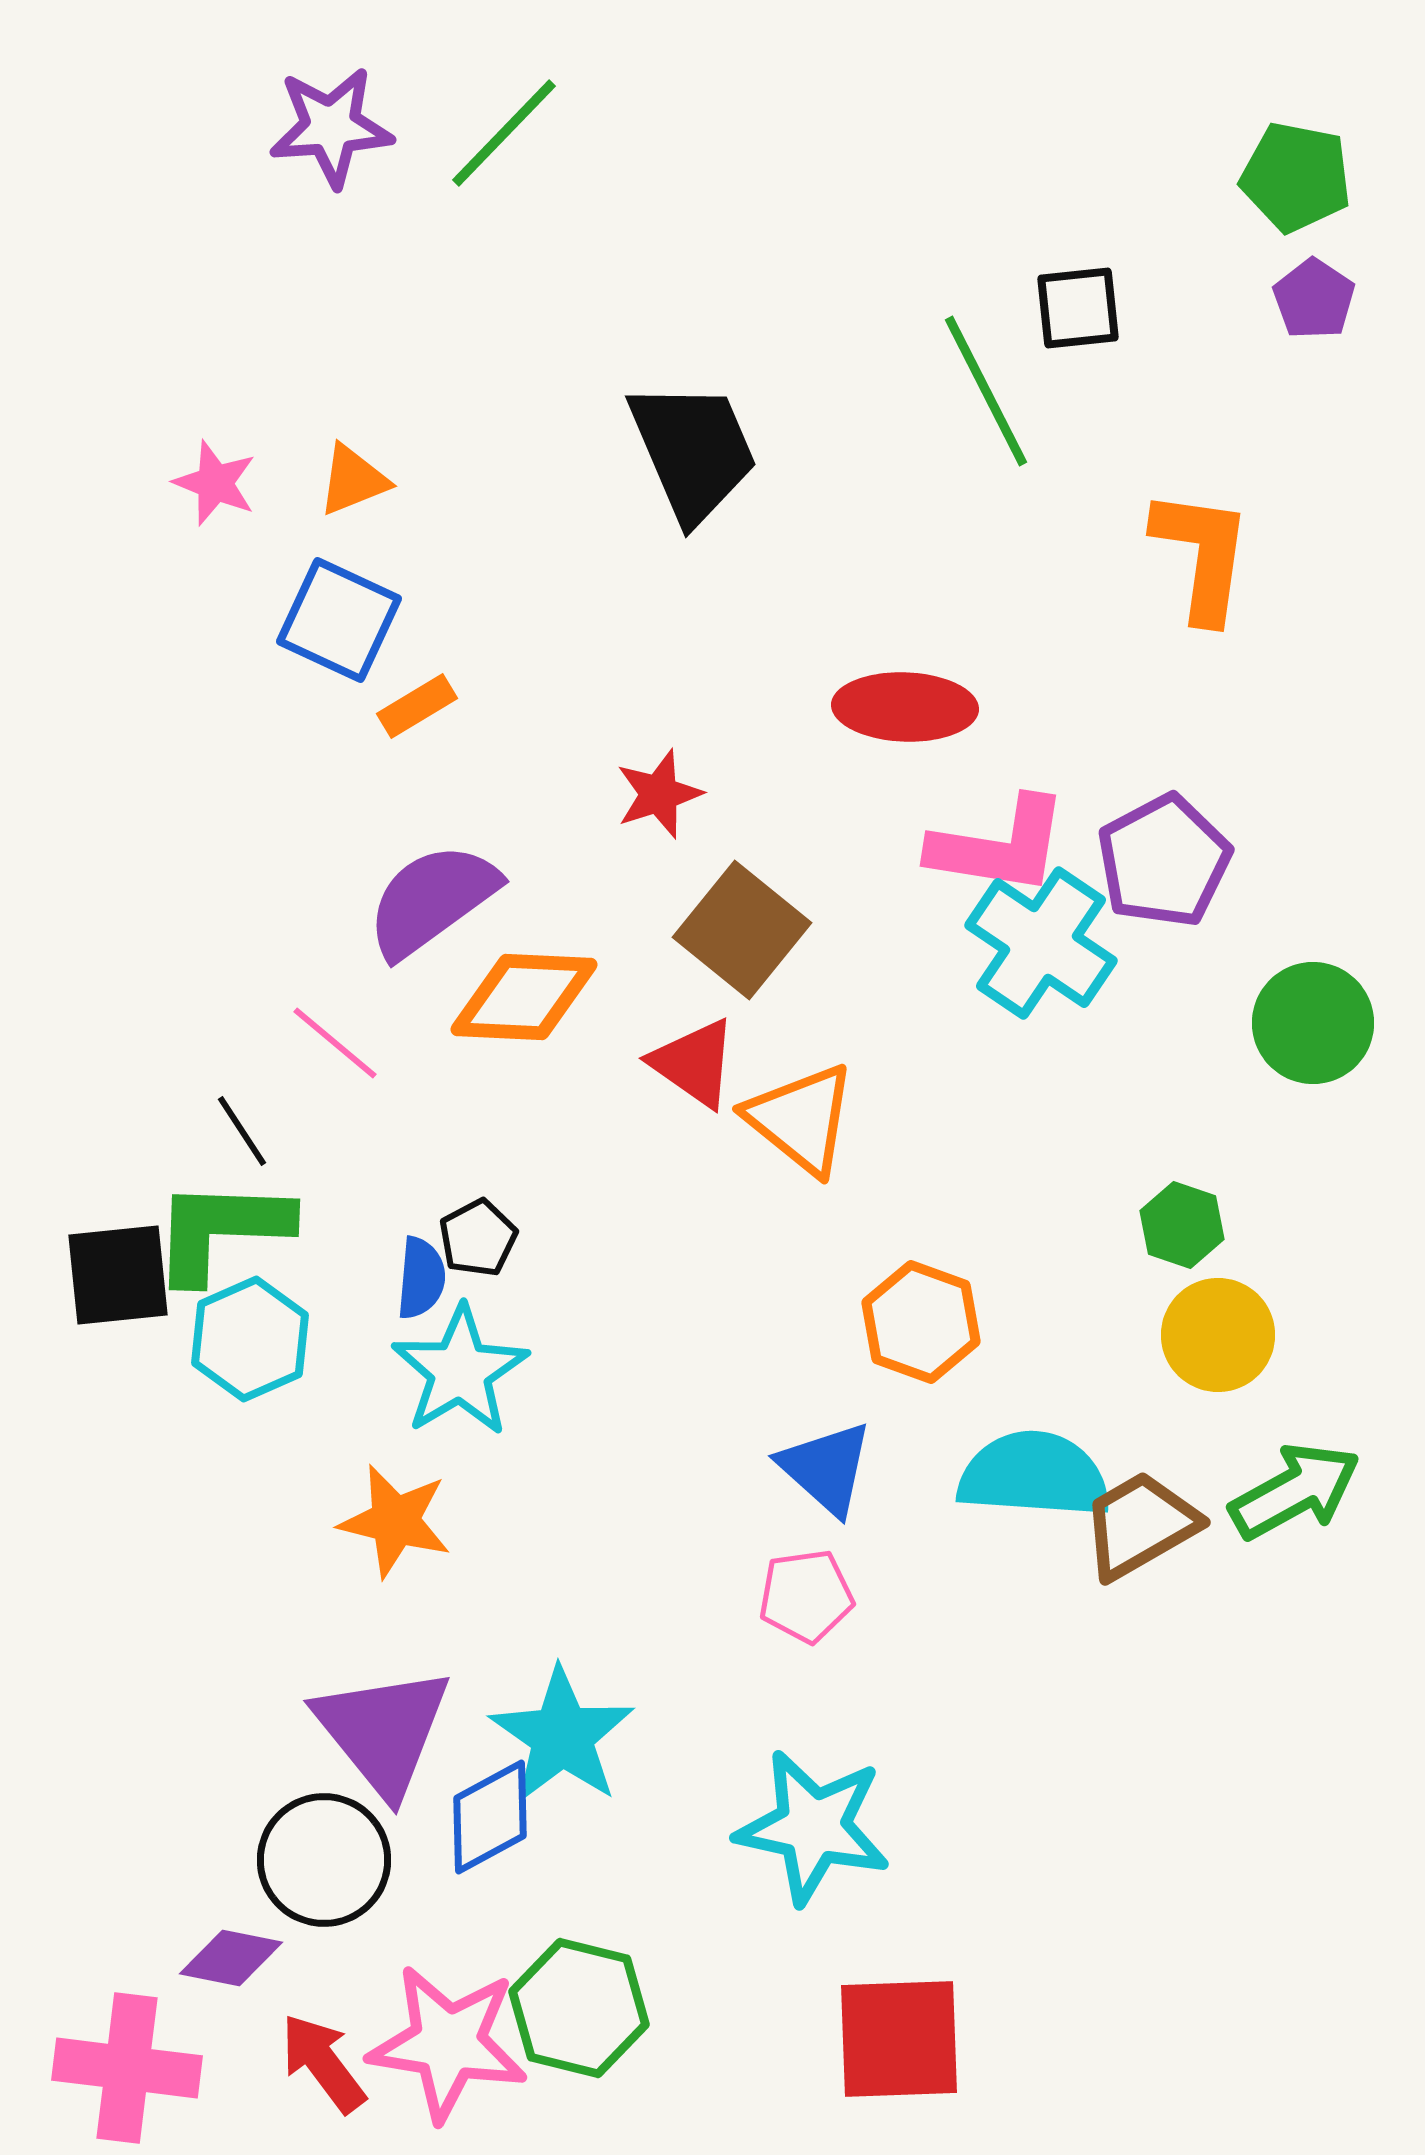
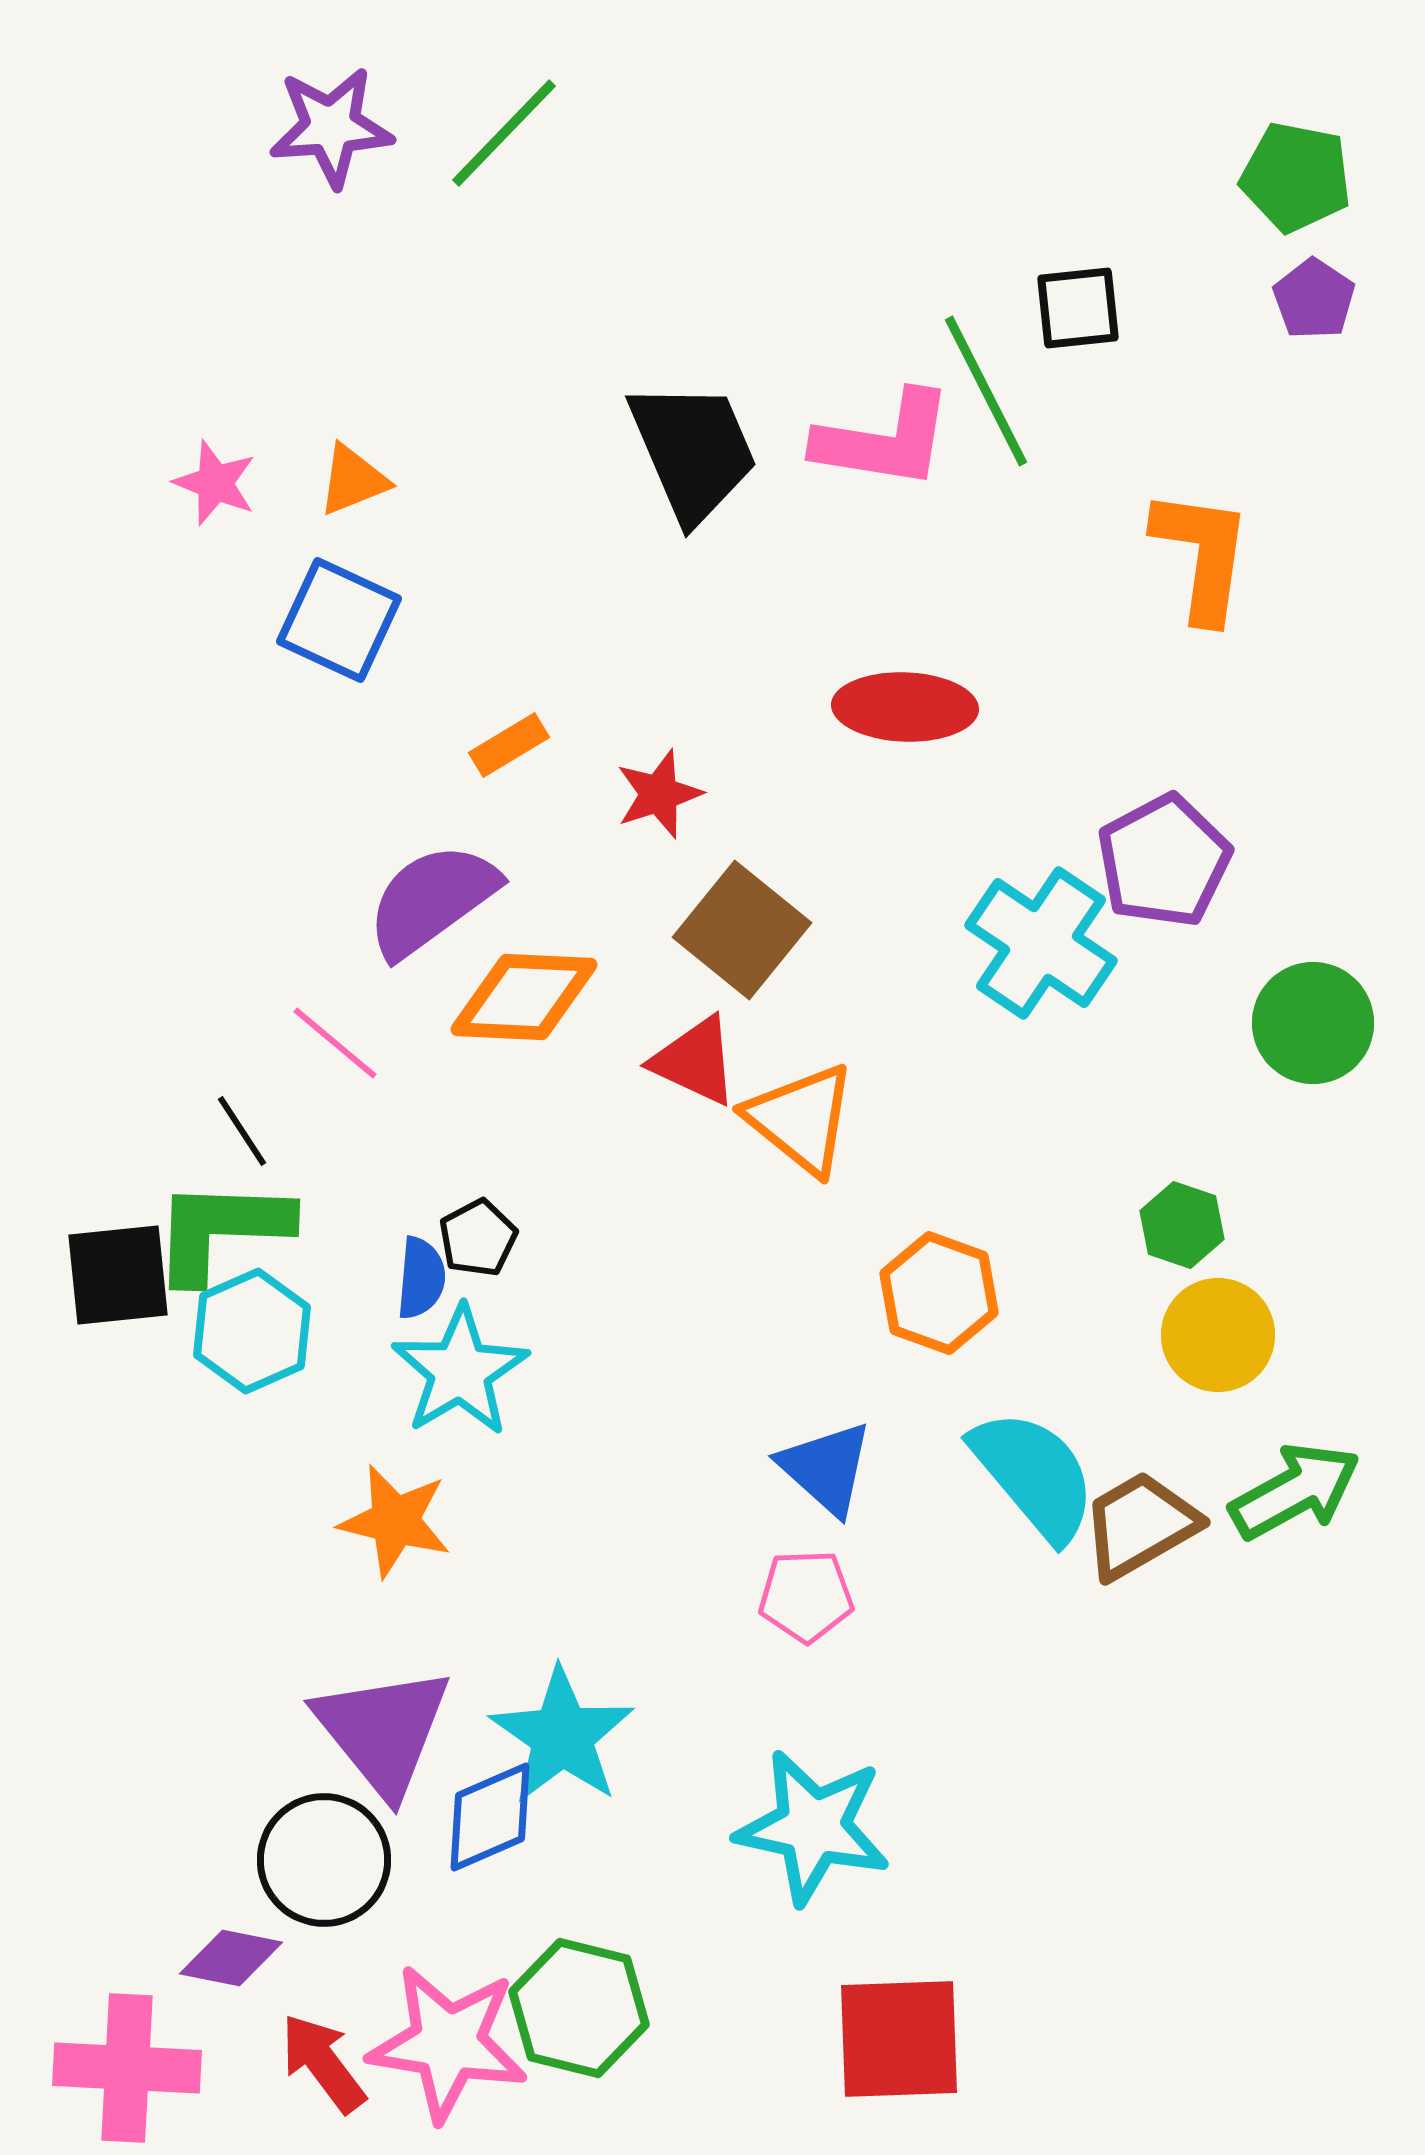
orange rectangle at (417, 706): moved 92 px right, 39 px down
pink L-shape at (999, 846): moved 115 px left, 406 px up
red triangle at (694, 1063): moved 1 px right, 2 px up; rotated 10 degrees counterclockwise
orange hexagon at (921, 1322): moved 18 px right, 29 px up
cyan hexagon at (250, 1339): moved 2 px right, 8 px up
cyan semicircle at (1034, 1475): rotated 46 degrees clockwise
pink pentagon at (806, 1596): rotated 6 degrees clockwise
blue diamond at (490, 1817): rotated 5 degrees clockwise
pink cross at (127, 2068): rotated 4 degrees counterclockwise
